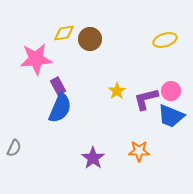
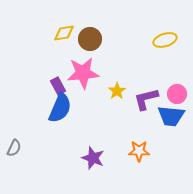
pink star: moved 47 px right, 14 px down
pink circle: moved 6 px right, 3 px down
blue trapezoid: rotated 16 degrees counterclockwise
purple star: rotated 15 degrees counterclockwise
